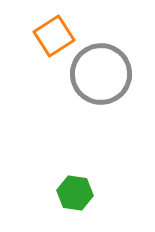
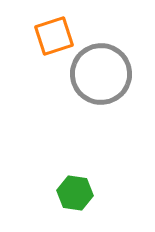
orange square: rotated 15 degrees clockwise
